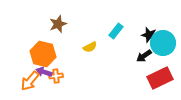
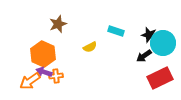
cyan rectangle: rotated 70 degrees clockwise
orange hexagon: rotated 10 degrees clockwise
orange arrow: rotated 15 degrees clockwise
